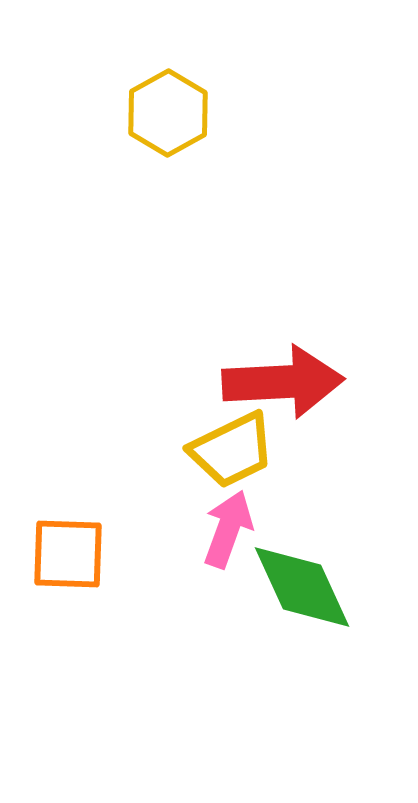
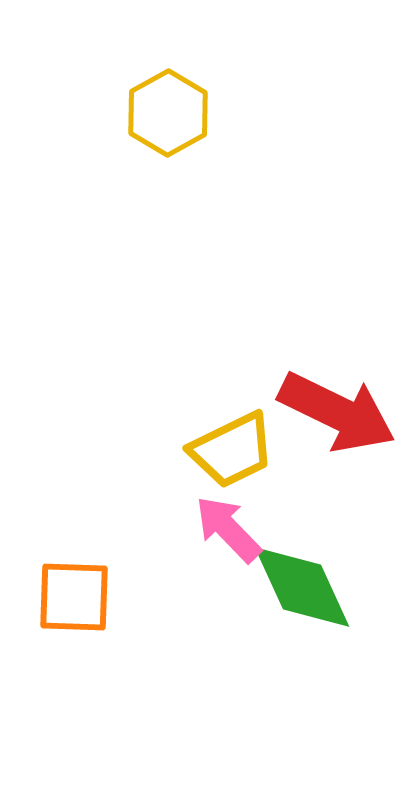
red arrow: moved 54 px right, 30 px down; rotated 29 degrees clockwise
pink arrow: rotated 64 degrees counterclockwise
orange square: moved 6 px right, 43 px down
